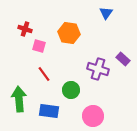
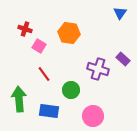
blue triangle: moved 14 px right
pink square: rotated 16 degrees clockwise
